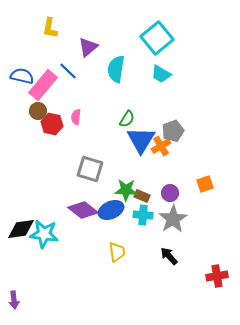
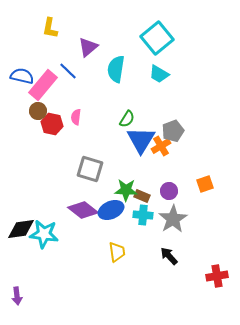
cyan trapezoid: moved 2 px left
purple circle: moved 1 px left, 2 px up
purple arrow: moved 3 px right, 4 px up
